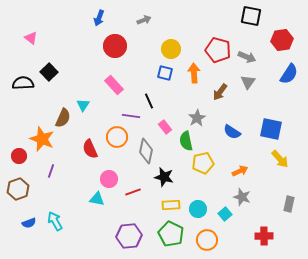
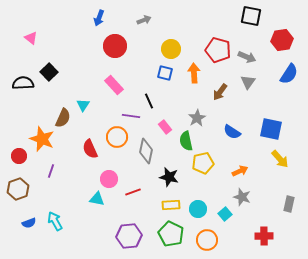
black star at (164, 177): moved 5 px right
